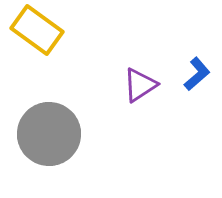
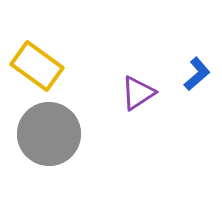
yellow rectangle: moved 36 px down
purple triangle: moved 2 px left, 8 px down
